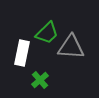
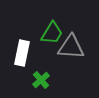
green trapezoid: moved 5 px right; rotated 15 degrees counterclockwise
green cross: moved 1 px right
